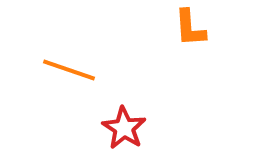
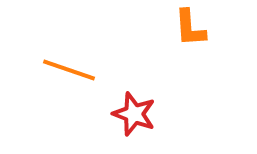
red star: moved 10 px right, 14 px up; rotated 12 degrees counterclockwise
